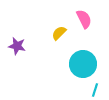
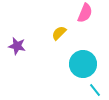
pink semicircle: moved 1 px right, 6 px up; rotated 48 degrees clockwise
cyan line: rotated 56 degrees counterclockwise
